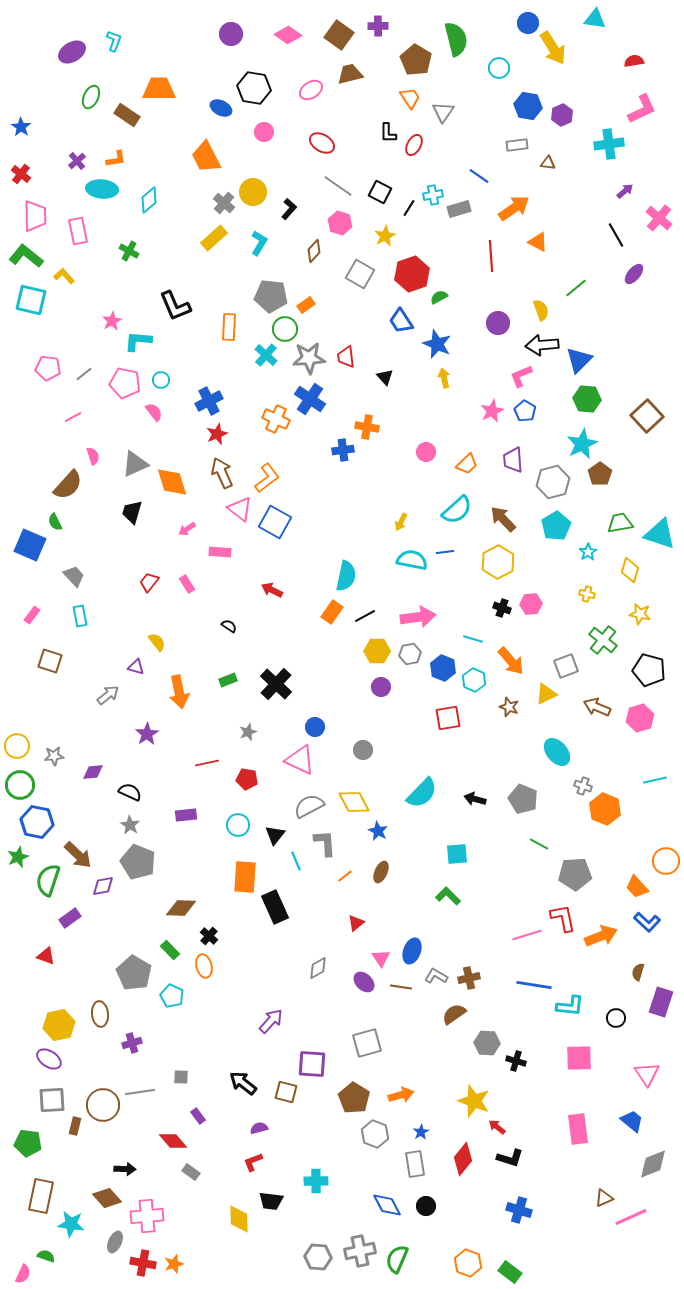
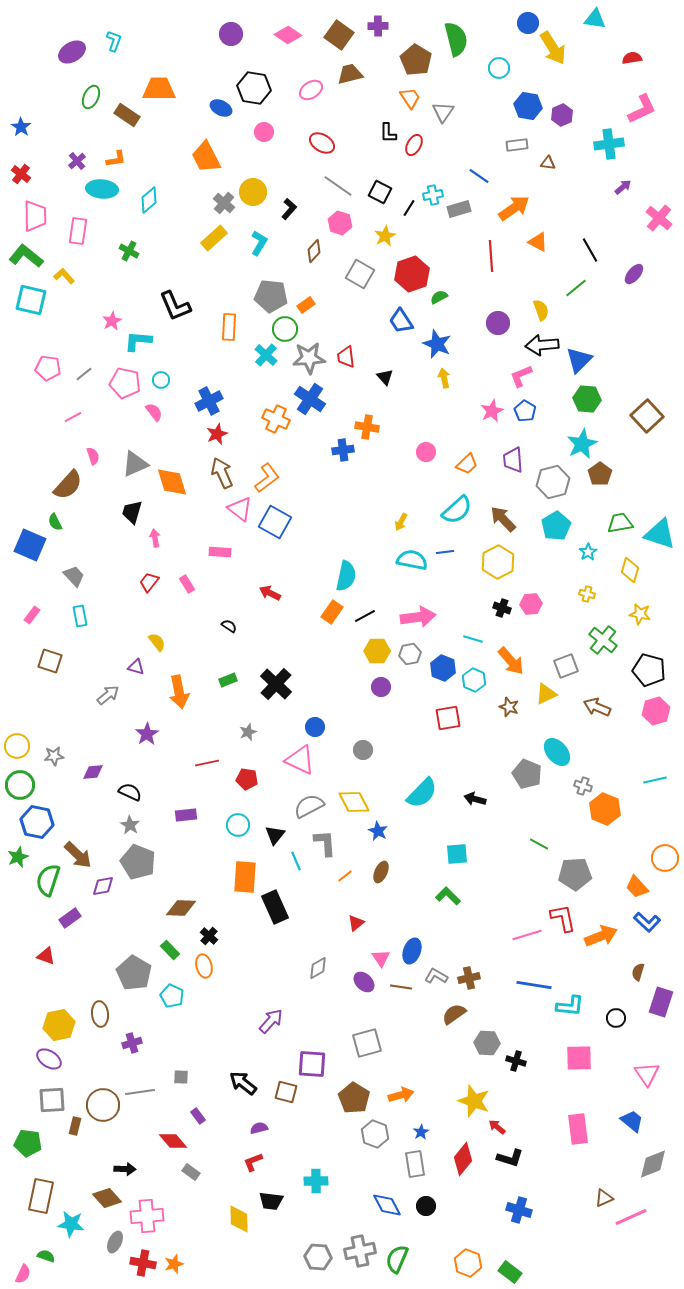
red semicircle at (634, 61): moved 2 px left, 3 px up
purple arrow at (625, 191): moved 2 px left, 4 px up
pink rectangle at (78, 231): rotated 20 degrees clockwise
black line at (616, 235): moved 26 px left, 15 px down
pink arrow at (187, 529): moved 32 px left, 9 px down; rotated 114 degrees clockwise
red arrow at (272, 590): moved 2 px left, 3 px down
pink hexagon at (640, 718): moved 16 px right, 7 px up
gray pentagon at (523, 799): moved 4 px right, 25 px up
orange circle at (666, 861): moved 1 px left, 3 px up
